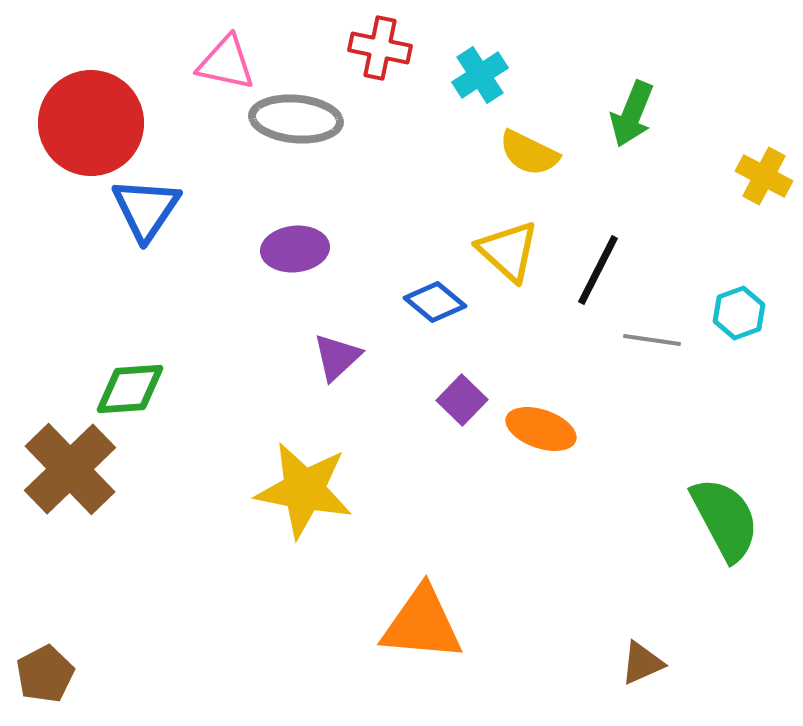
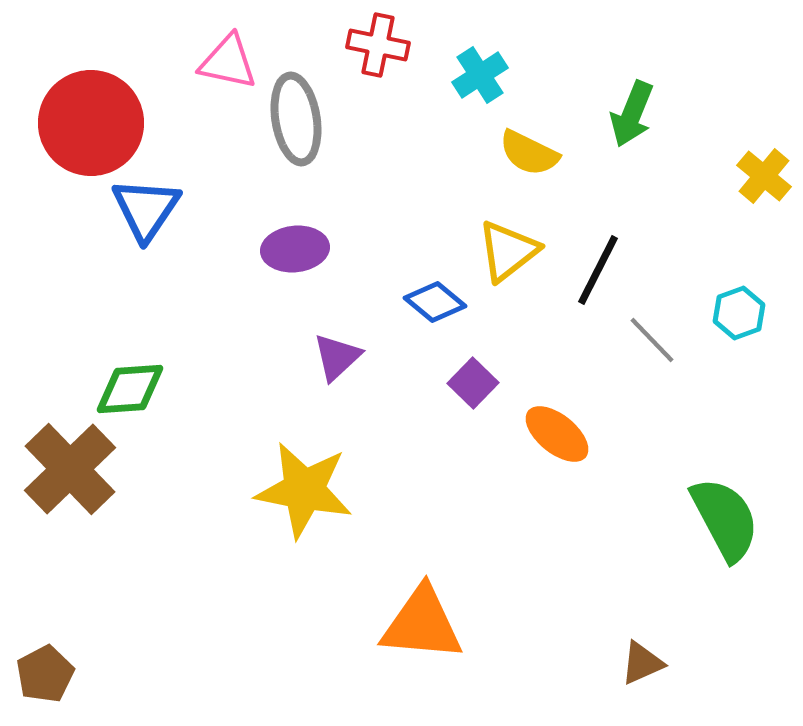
red cross: moved 2 px left, 3 px up
pink triangle: moved 2 px right, 1 px up
gray ellipse: rotated 76 degrees clockwise
yellow cross: rotated 12 degrees clockwise
yellow triangle: rotated 40 degrees clockwise
gray line: rotated 38 degrees clockwise
purple square: moved 11 px right, 17 px up
orange ellipse: moved 16 px right, 5 px down; rotated 20 degrees clockwise
